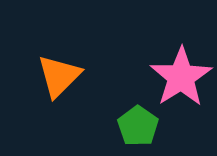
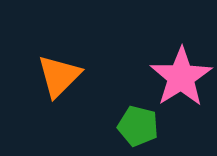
green pentagon: rotated 21 degrees counterclockwise
